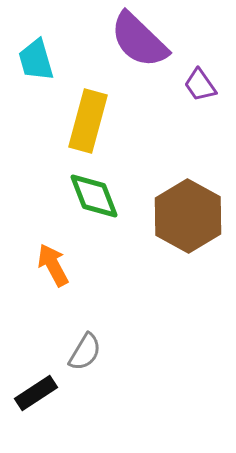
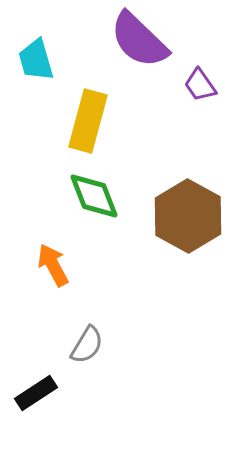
gray semicircle: moved 2 px right, 7 px up
